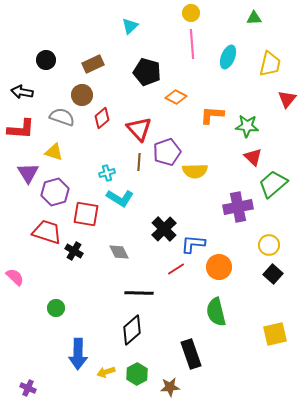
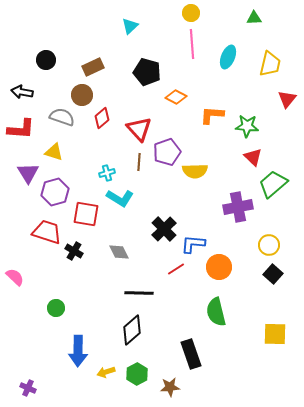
brown rectangle at (93, 64): moved 3 px down
yellow square at (275, 334): rotated 15 degrees clockwise
blue arrow at (78, 354): moved 3 px up
